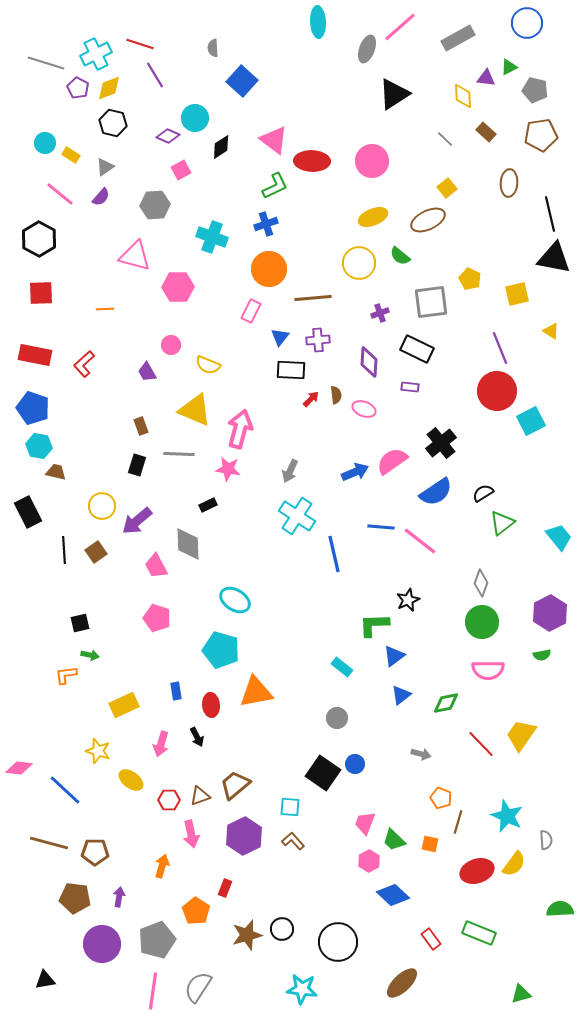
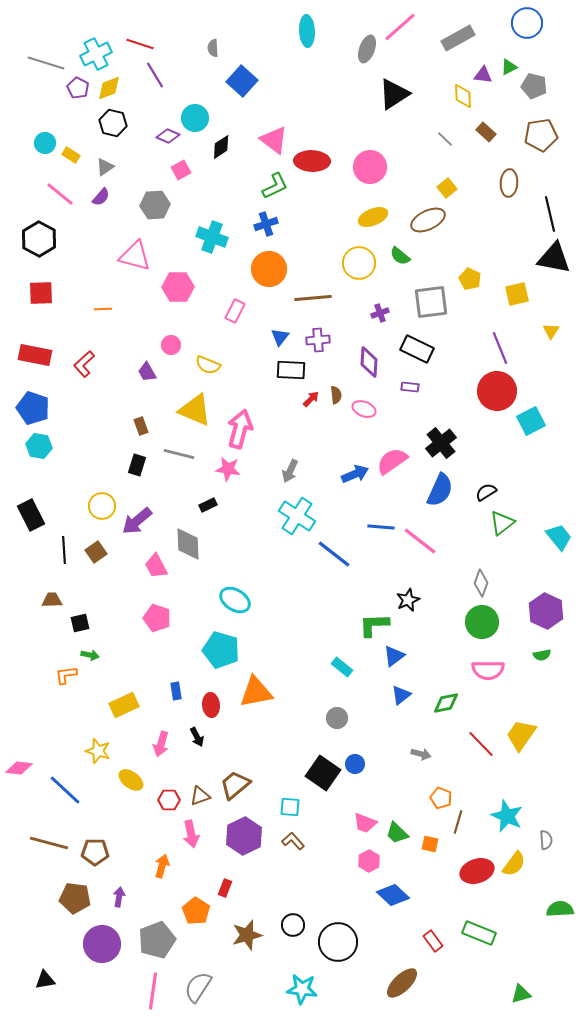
cyan ellipse at (318, 22): moved 11 px left, 9 px down
purple triangle at (486, 78): moved 3 px left, 3 px up
gray pentagon at (535, 90): moved 1 px left, 4 px up
pink circle at (372, 161): moved 2 px left, 6 px down
orange line at (105, 309): moved 2 px left
pink rectangle at (251, 311): moved 16 px left
yellow triangle at (551, 331): rotated 30 degrees clockwise
gray line at (179, 454): rotated 12 degrees clockwise
brown trapezoid at (56, 472): moved 4 px left, 128 px down; rotated 15 degrees counterclockwise
blue arrow at (355, 472): moved 2 px down
blue semicircle at (436, 492): moved 4 px right, 2 px up; rotated 32 degrees counterclockwise
black semicircle at (483, 493): moved 3 px right, 1 px up
black rectangle at (28, 512): moved 3 px right, 3 px down
blue line at (334, 554): rotated 39 degrees counterclockwise
purple hexagon at (550, 613): moved 4 px left, 2 px up; rotated 8 degrees counterclockwise
pink trapezoid at (365, 823): rotated 90 degrees counterclockwise
green trapezoid at (394, 840): moved 3 px right, 7 px up
black circle at (282, 929): moved 11 px right, 4 px up
red rectangle at (431, 939): moved 2 px right, 2 px down
